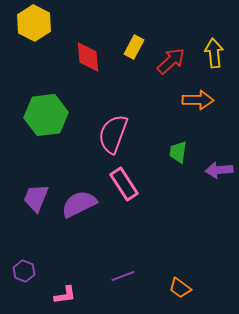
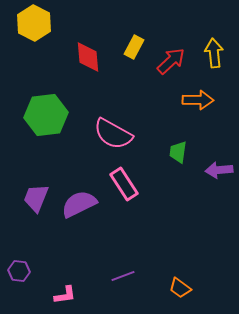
pink semicircle: rotated 81 degrees counterclockwise
purple hexagon: moved 5 px left; rotated 15 degrees counterclockwise
